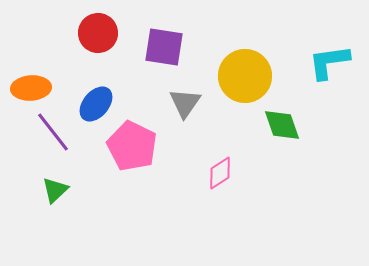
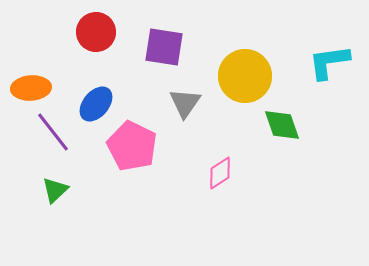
red circle: moved 2 px left, 1 px up
